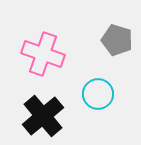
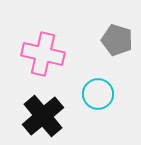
pink cross: rotated 6 degrees counterclockwise
